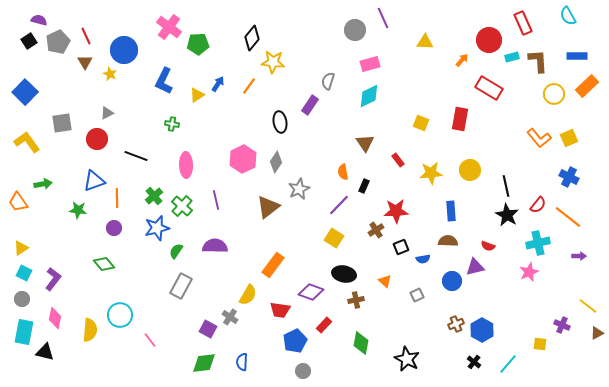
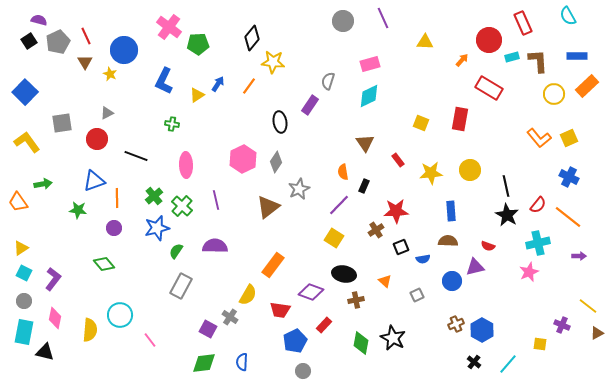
gray circle at (355, 30): moved 12 px left, 9 px up
gray circle at (22, 299): moved 2 px right, 2 px down
black star at (407, 359): moved 14 px left, 21 px up
